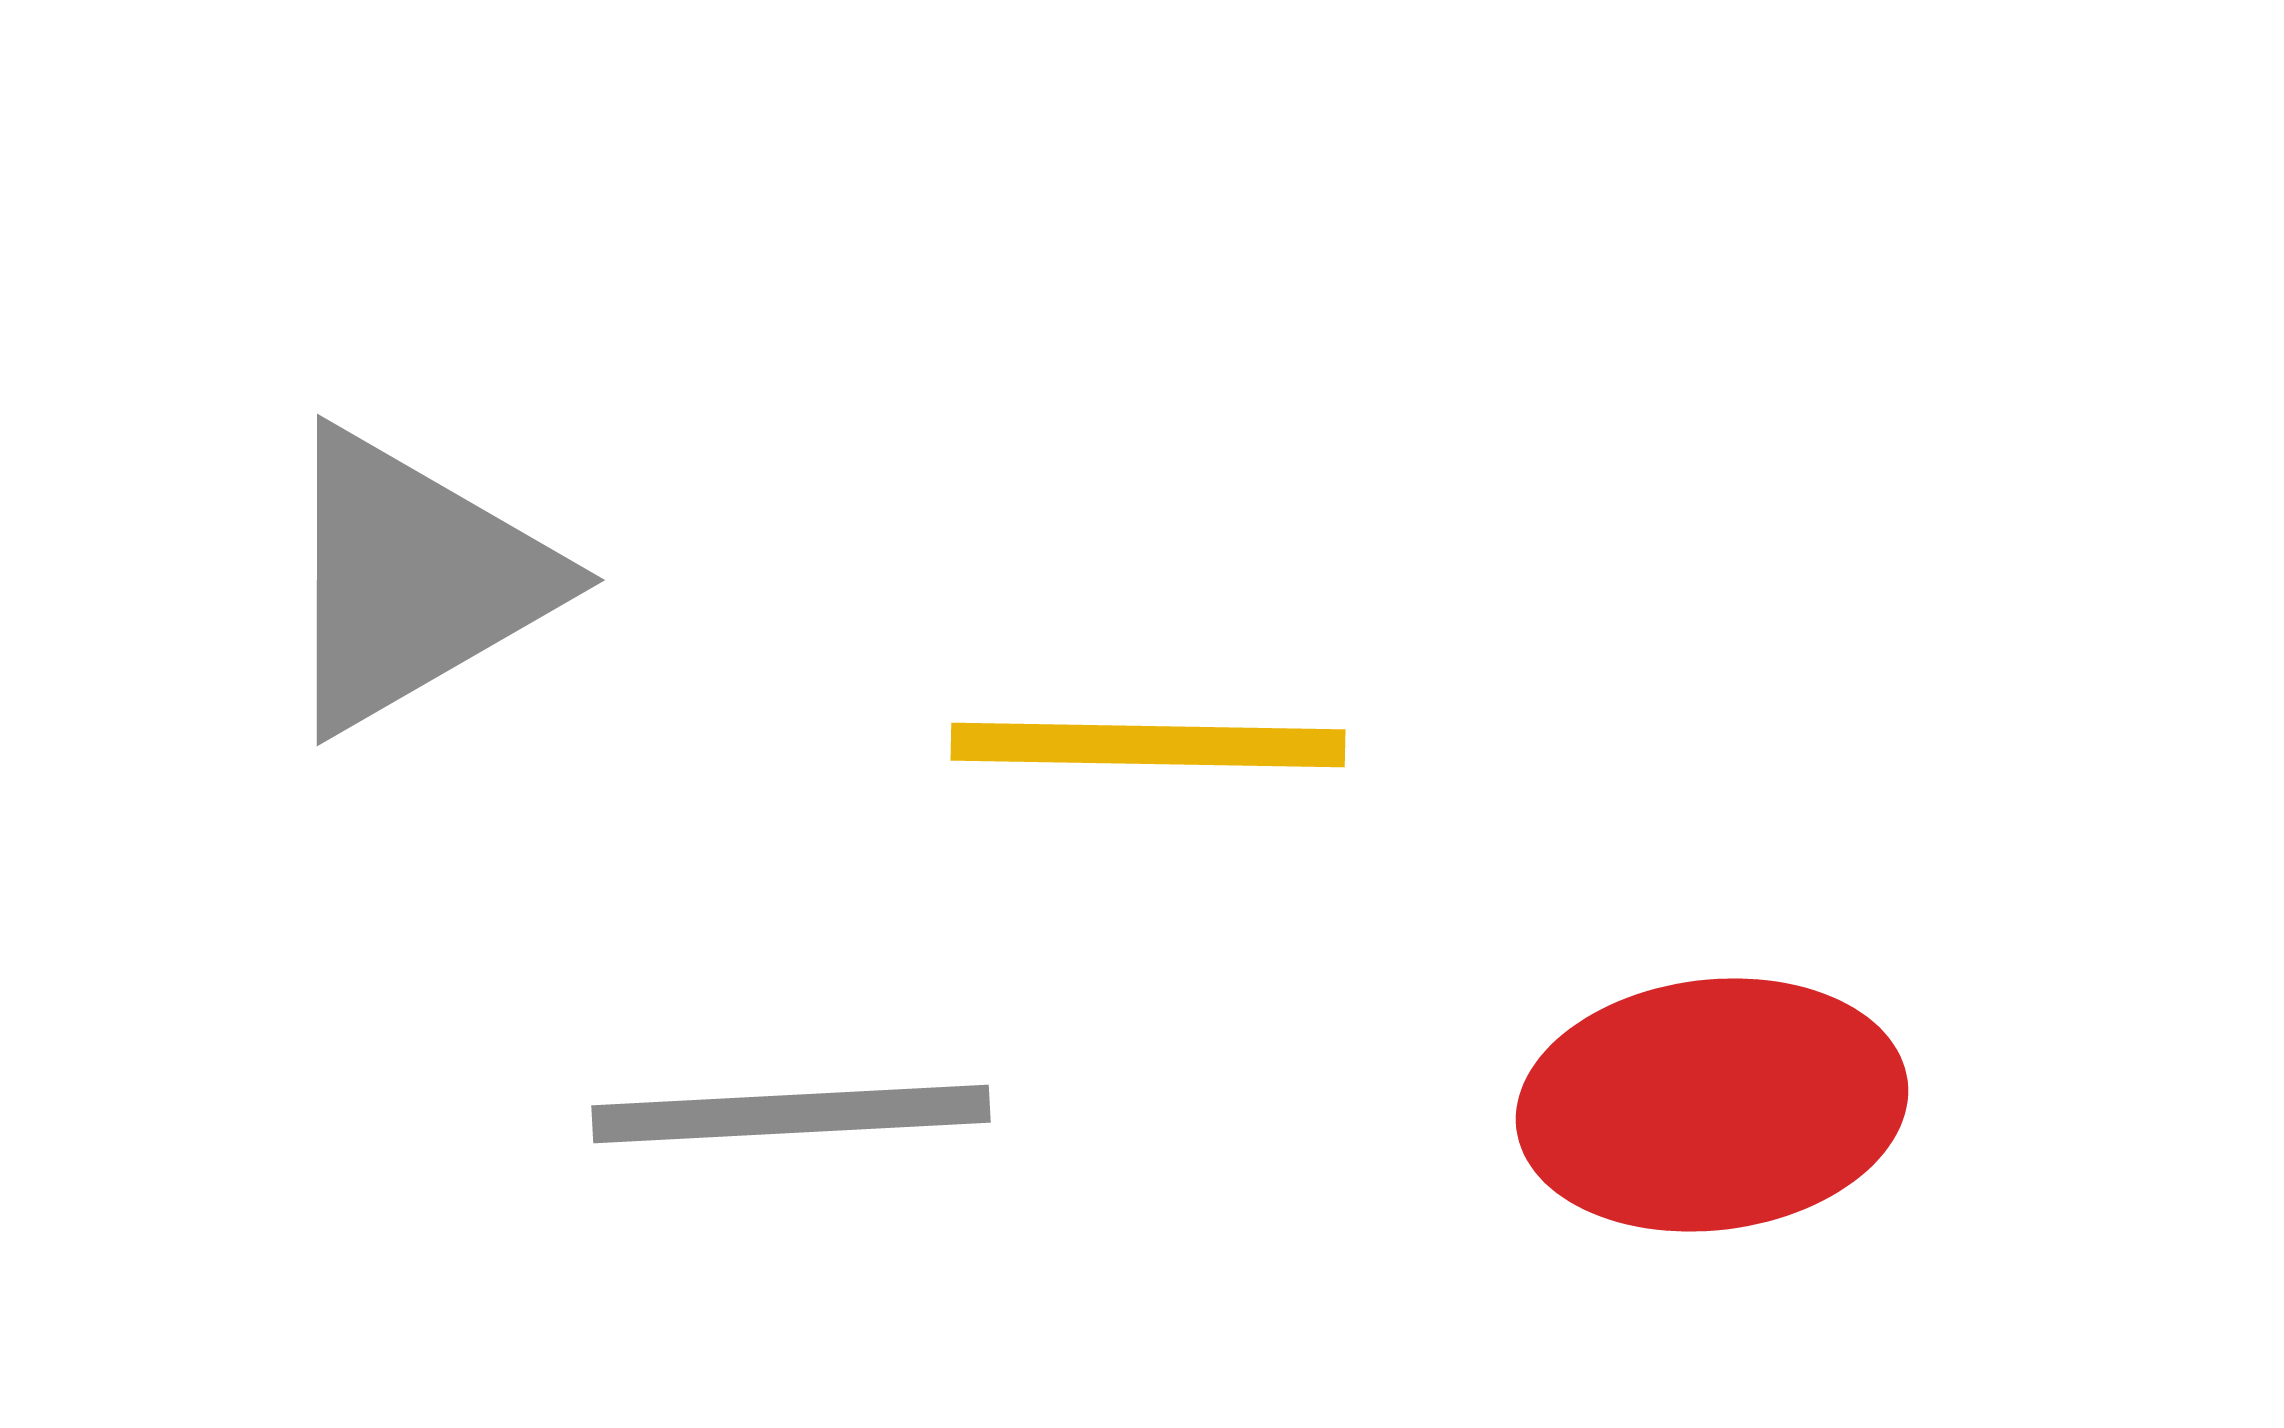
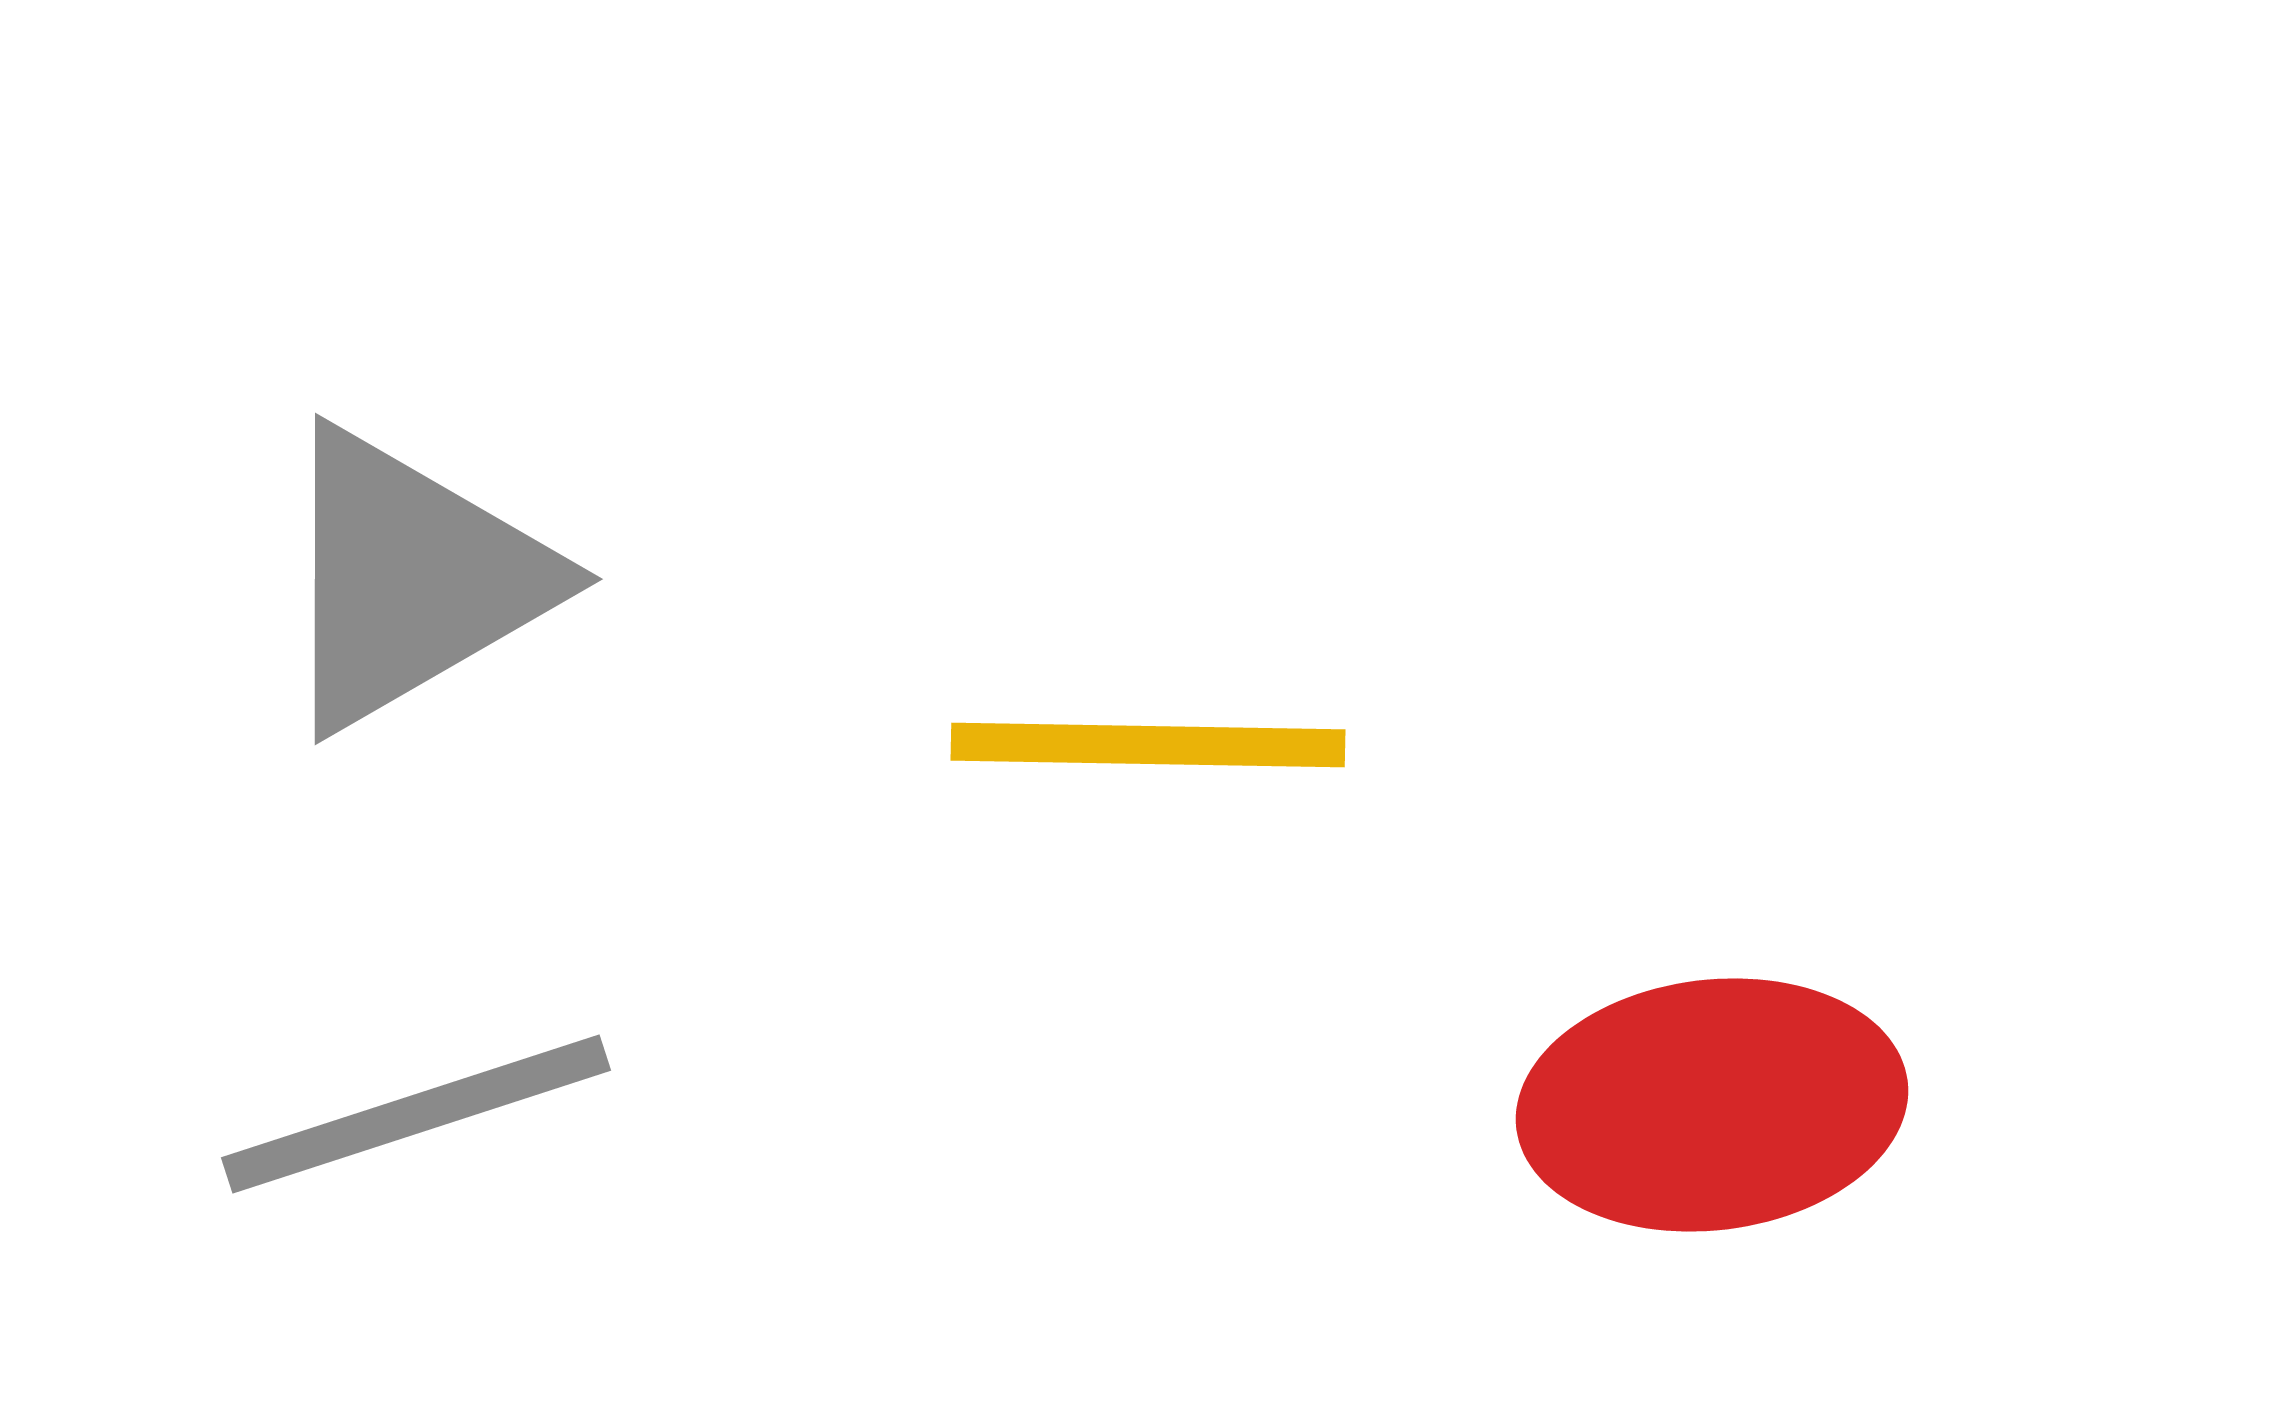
gray triangle: moved 2 px left, 1 px up
gray line: moved 375 px left; rotated 15 degrees counterclockwise
